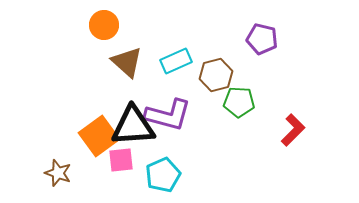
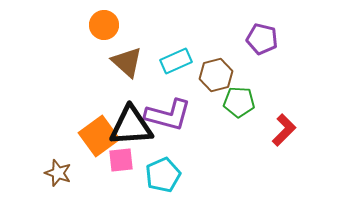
black triangle: moved 2 px left
red L-shape: moved 9 px left
